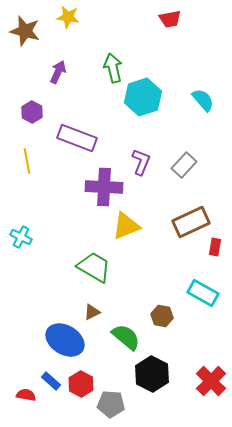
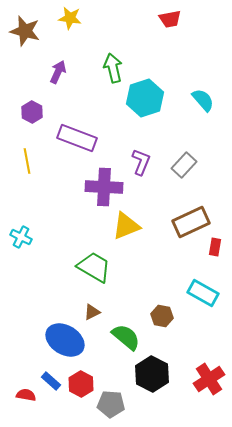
yellow star: moved 2 px right, 1 px down
cyan hexagon: moved 2 px right, 1 px down
red cross: moved 2 px left, 2 px up; rotated 12 degrees clockwise
